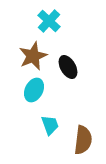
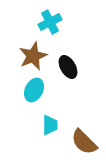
cyan cross: moved 1 px right, 1 px down; rotated 20 degrees clockwise
cyan trapezoid: rotated 20 degrees clockwise
brown semicircle: moved 1 px right, 2 px down; rotated 128 degrees clockwise
